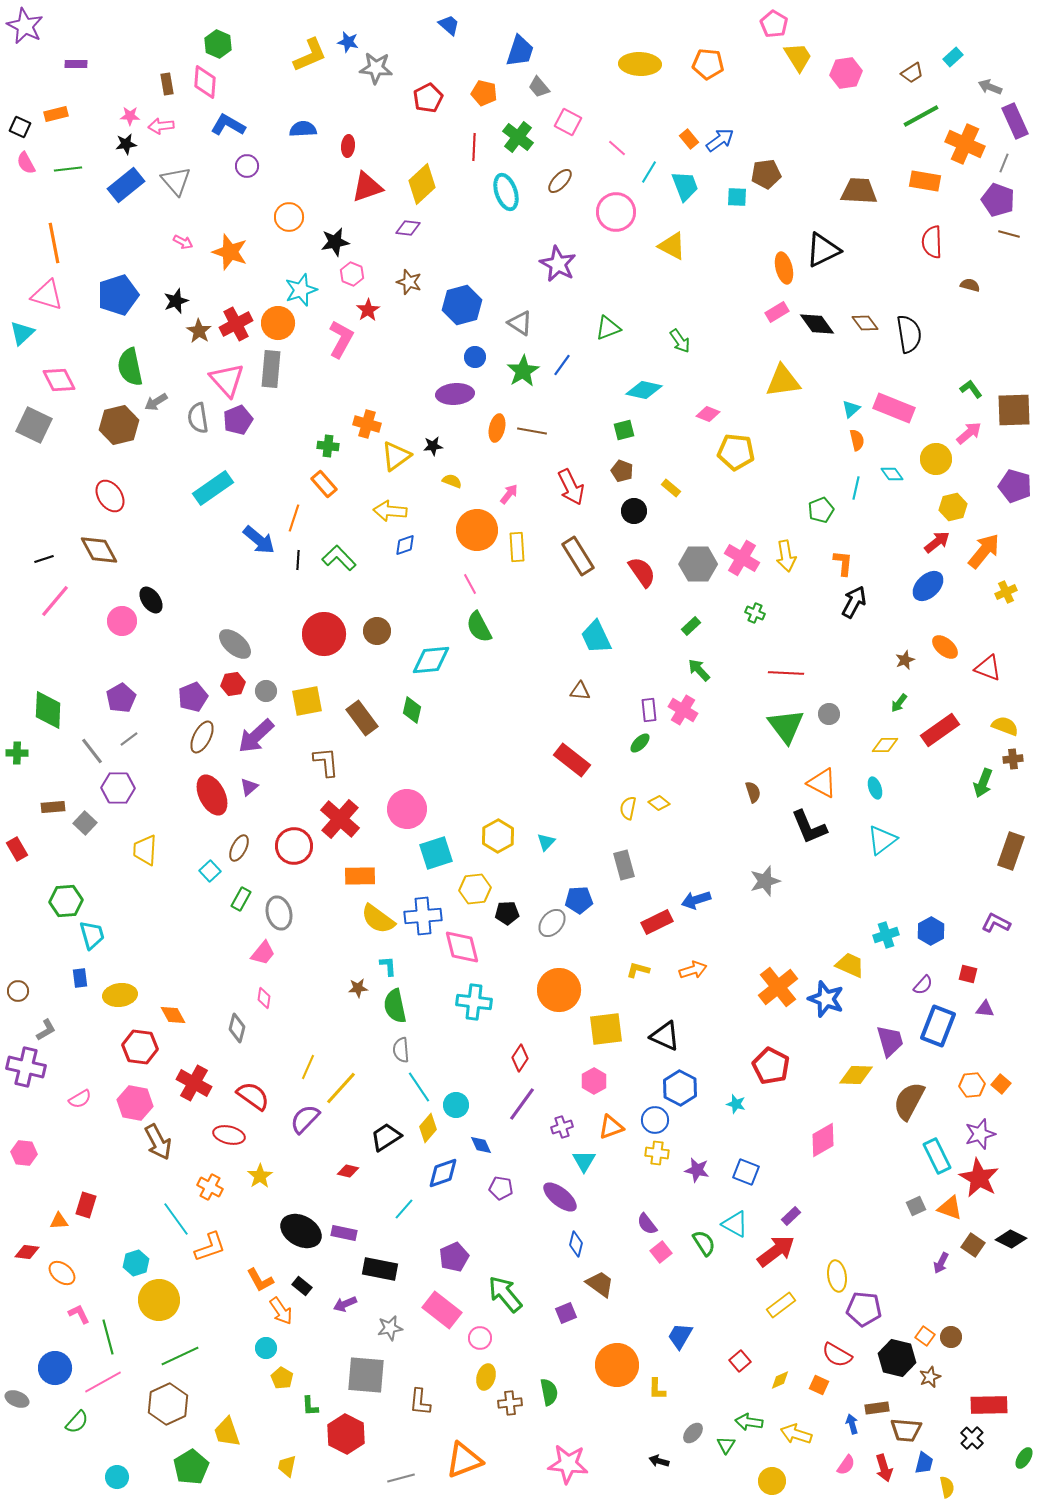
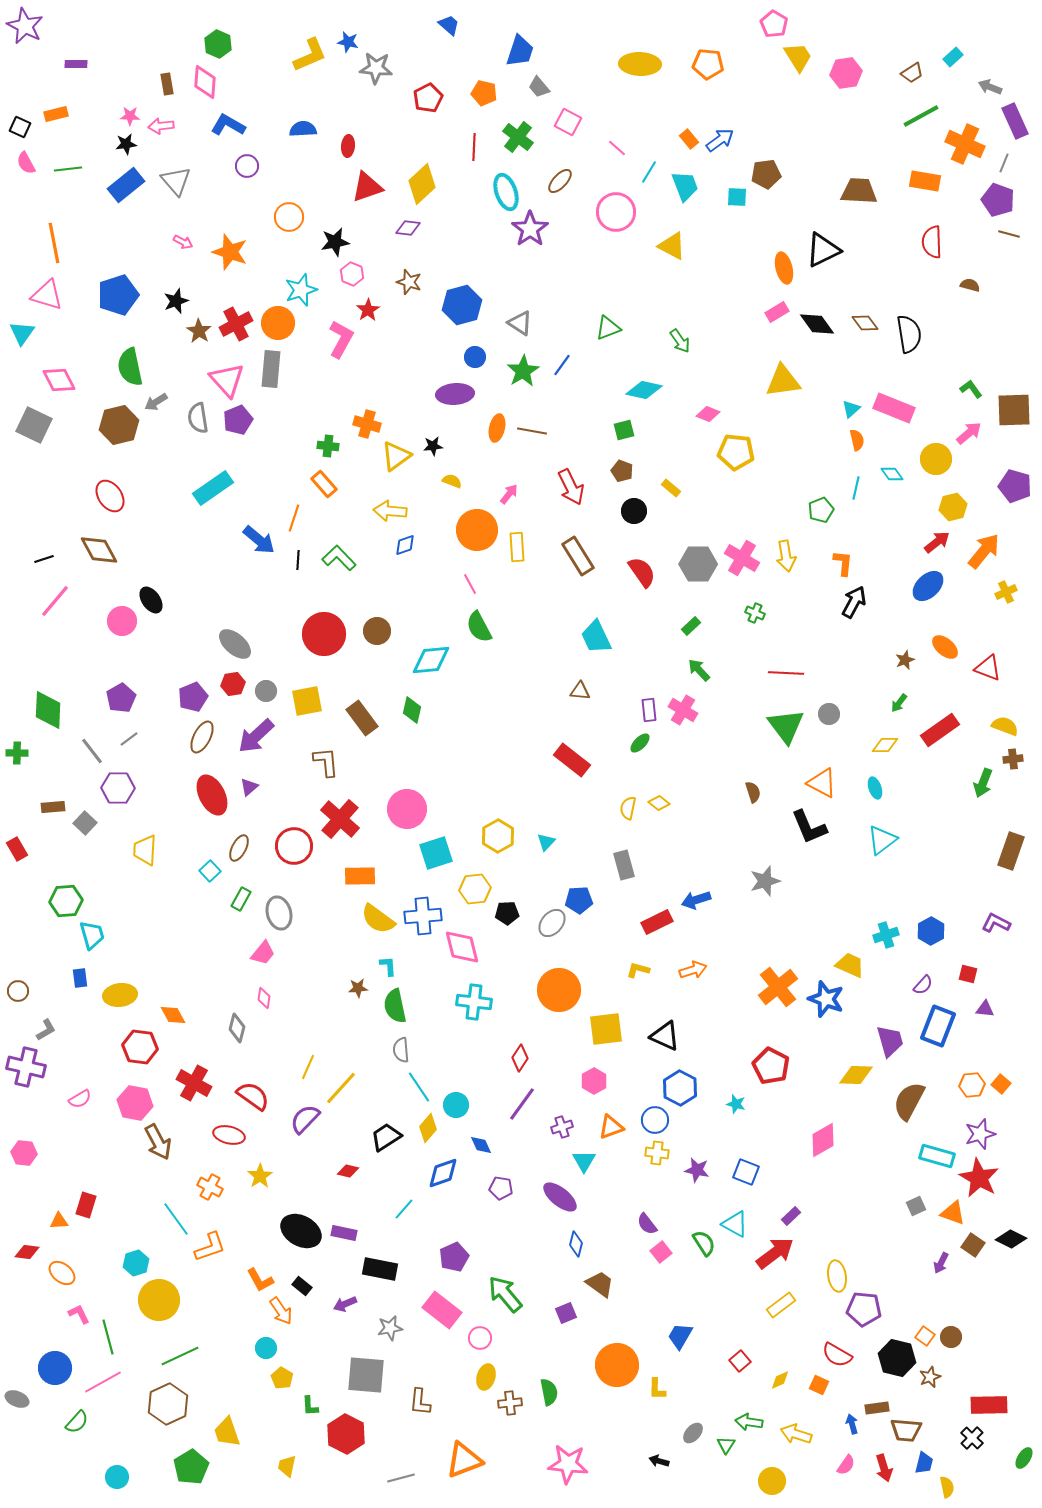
purple star at (558, 264): moved 28 px left, 35 px up; rotated 9 degrees clockwise
cyan triangle at (22, 333): rotated 12 degrees counterclockwise
cyan rectangle at (937, 1156): rotated 48 degrees counterclockwise
orange triangle at (950, 1208): moved 3 px right, 5 px down
red arrow at (776, 1251): moved 1 px left, 2 px down
